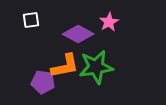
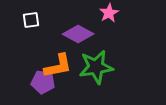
pink star: moved 9 px up
orange L-shape: moved 7 px left
